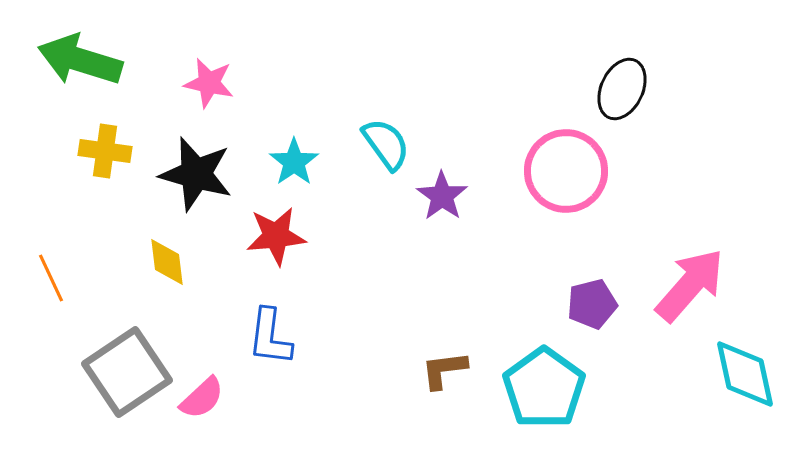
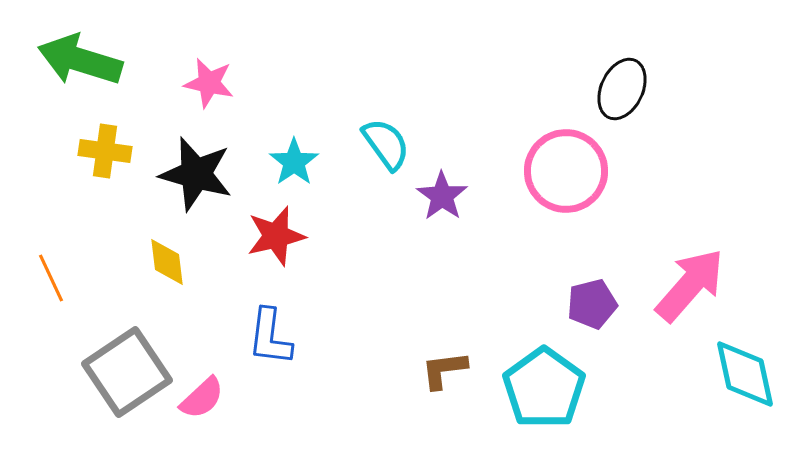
red star: rotated 8 degrees counterclockwise
